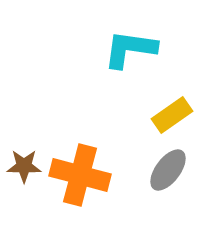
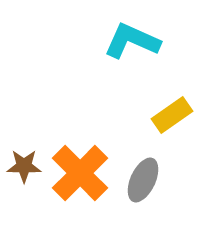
cyan L-shape: moved 2 px right, 8 px up; rotated 16 degrees clockwise
gray ellipse: moved 25 px left, 10 px down; rotated 12 degrees counterclockwise
orange cross: moved 2 px up; rotated 30 degrees clockwise
